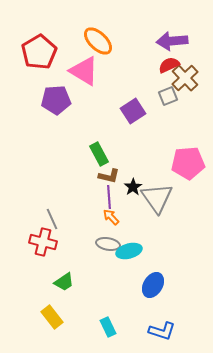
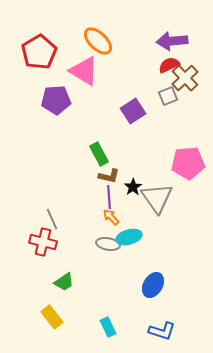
cyan ellipse: moved 14 px up
